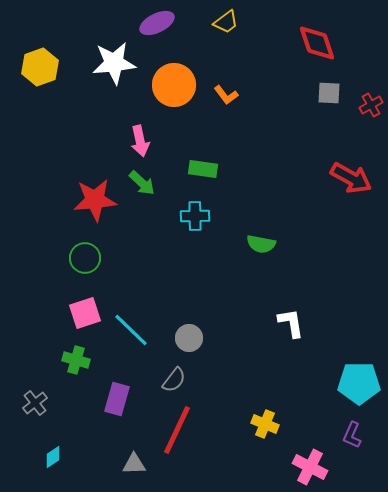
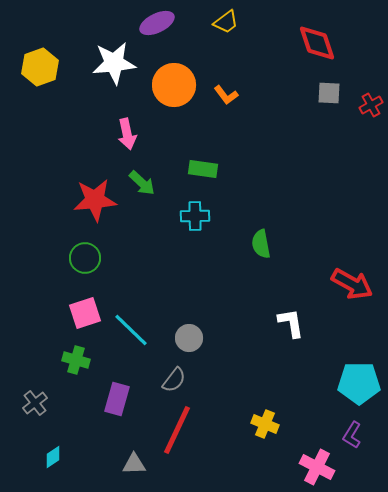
pink arrow: moved 13 px left, 7 px up
red arrow: moved 1 px right, 106 px down
green semicircle: rotated 68 degrees clockwise
purple L-shape: rotated 8 degrees clockwise
pink cross: moved 7 px right
